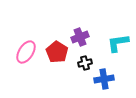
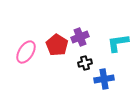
red pentagon: moved 7 px up
